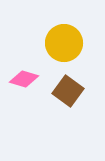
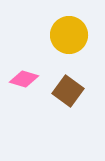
yellow circle: moved 5 px right, 8 px up
